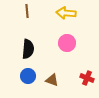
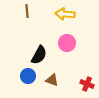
yellow arrow: moved 1 px left, 1 px down
black semicircle: moved 11 px right, 6 px down; rotated 24 degrees clockwise
red cross: moved 6 px down
